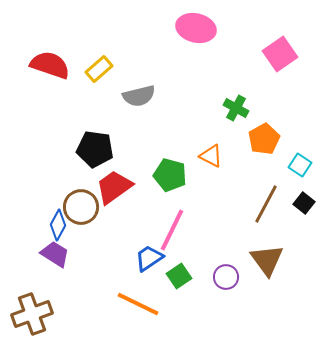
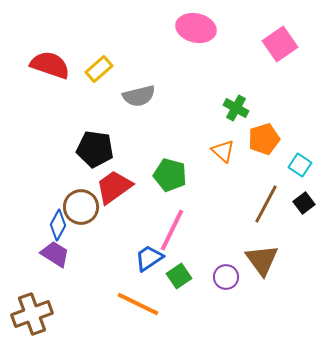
pink square: moved 10 px up
orange pentagon: rotated 12 degrees clockwise
orange triangle: moved 12 px right, 5 px up; rotated 15 degrees clockwise
black square: rotated 15 degrees clockwise
brown triangle: moved 5 px left
